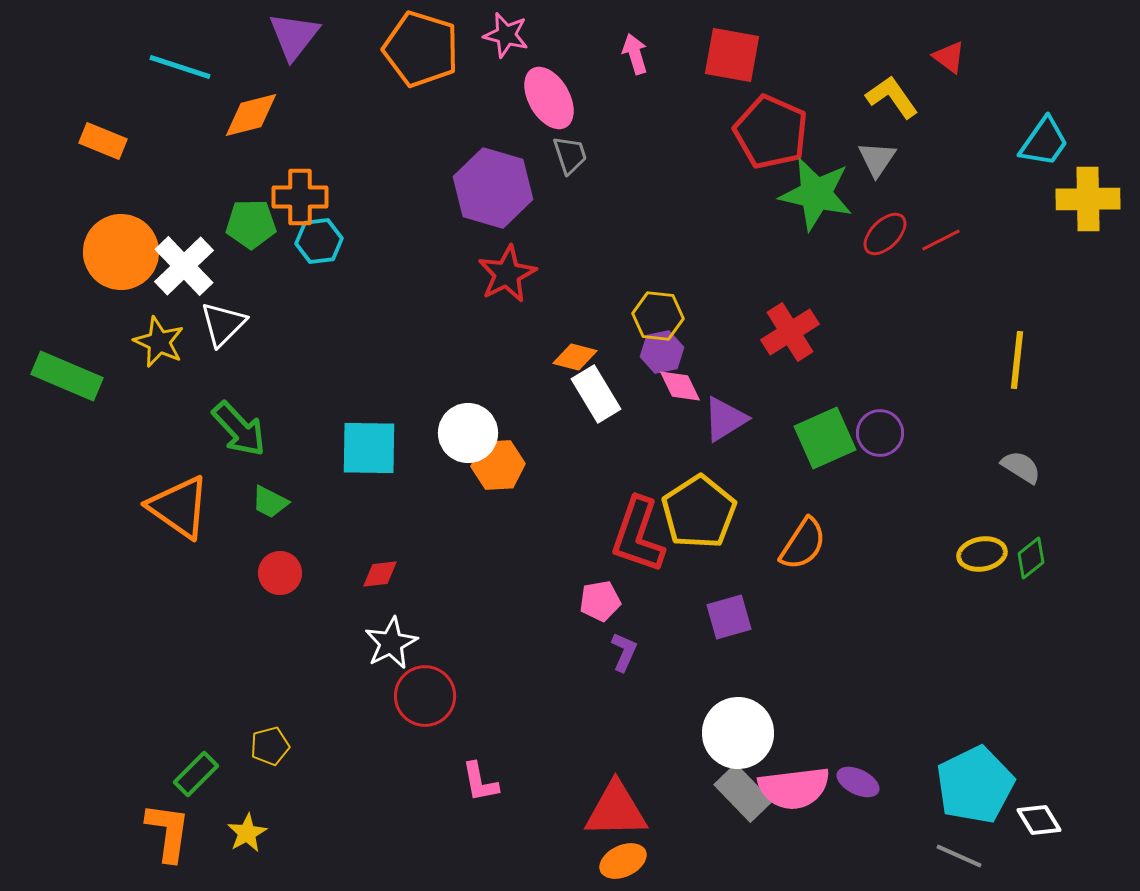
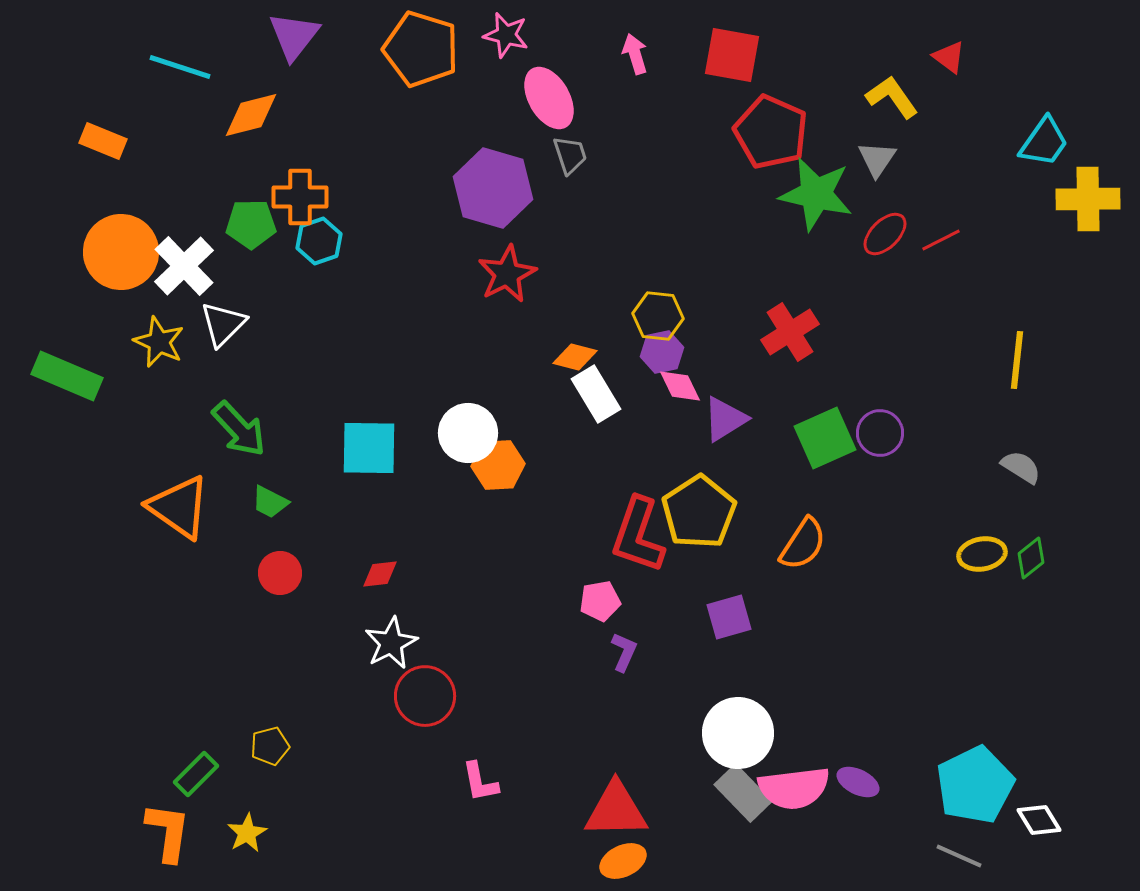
cyan hexagon at (319, 241): rotated 12 degrees counterclockwise
